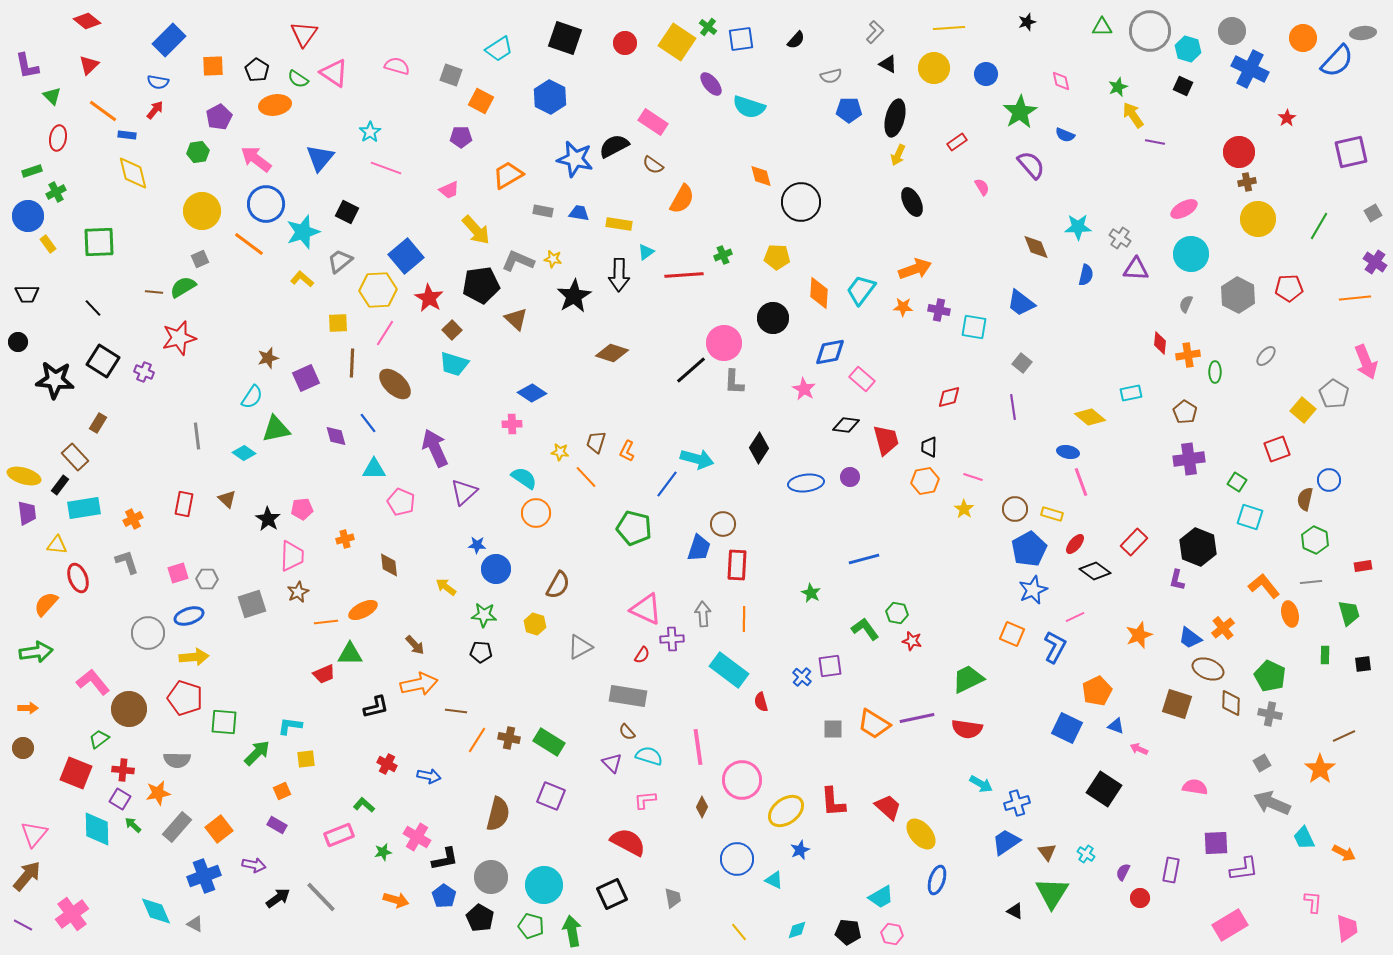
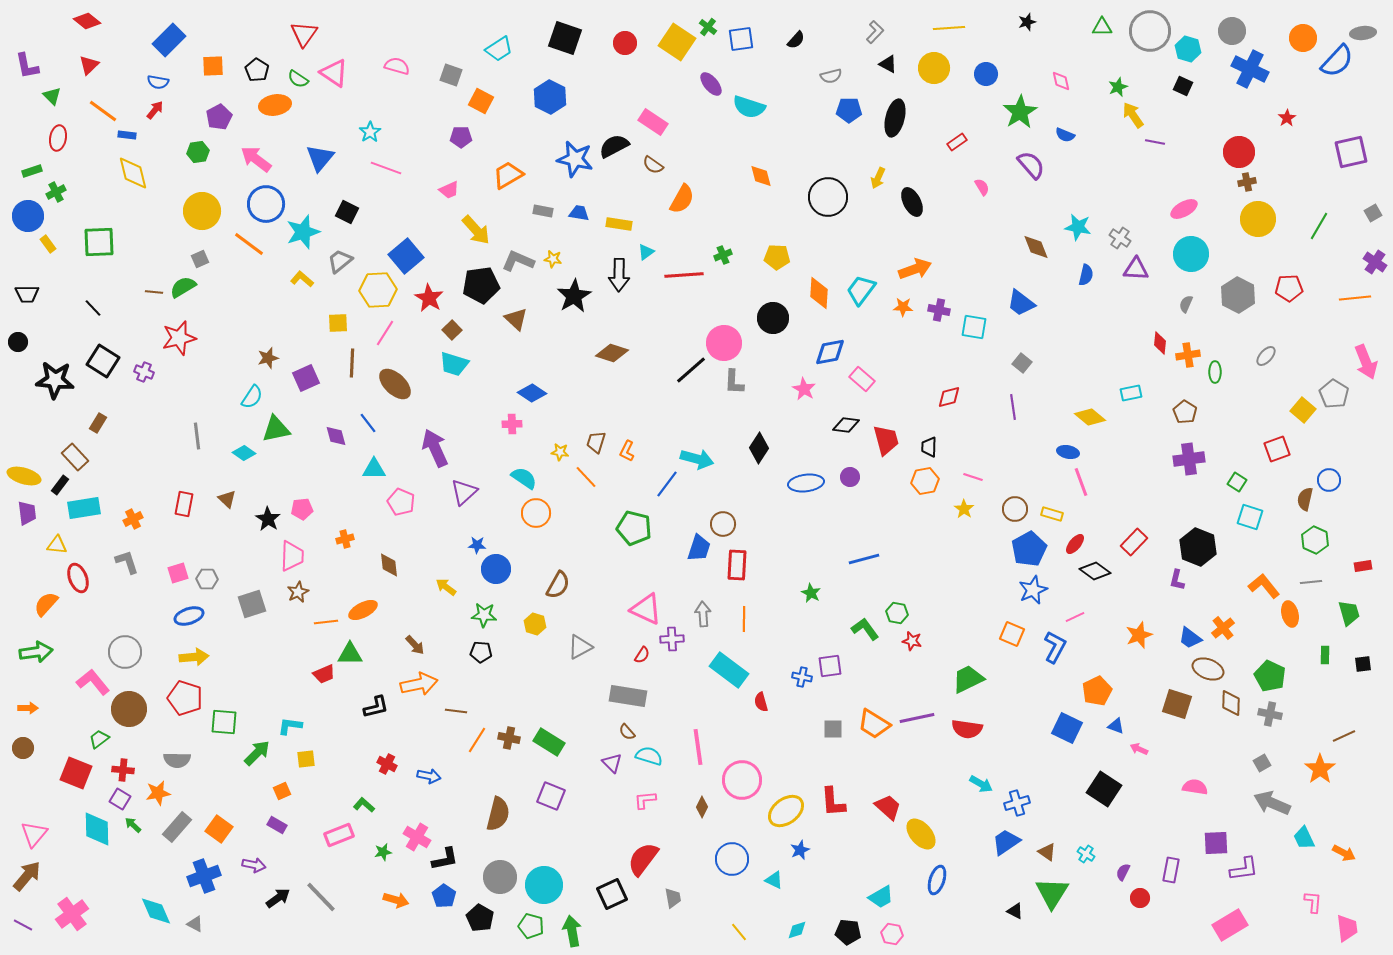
yellow arrow at (898, 155): moved 20 px left, 23 px down
black circle at (801, 202): moved 27 px right, 5 px up
cyan star at (1078, 227): rotated 12 degrees clockwise
gray circle at (148, 633): moved 23 px left, 19 px down
blue cross at (802, 677): rotated 30 degrees counterclockwise
orange square at (219, 829): rotated 16 degrees counterclockwise
red semicircle at (628, 842): moved 15 px right, 17 px down; rotated 81 degrees counterclockwise
brown triangle at (1047, 852): rotated 18 degrees counterclockwise
blue circle at (737, 859): moved 5 px left
gray circle at (491, 877): moved 9 px right
